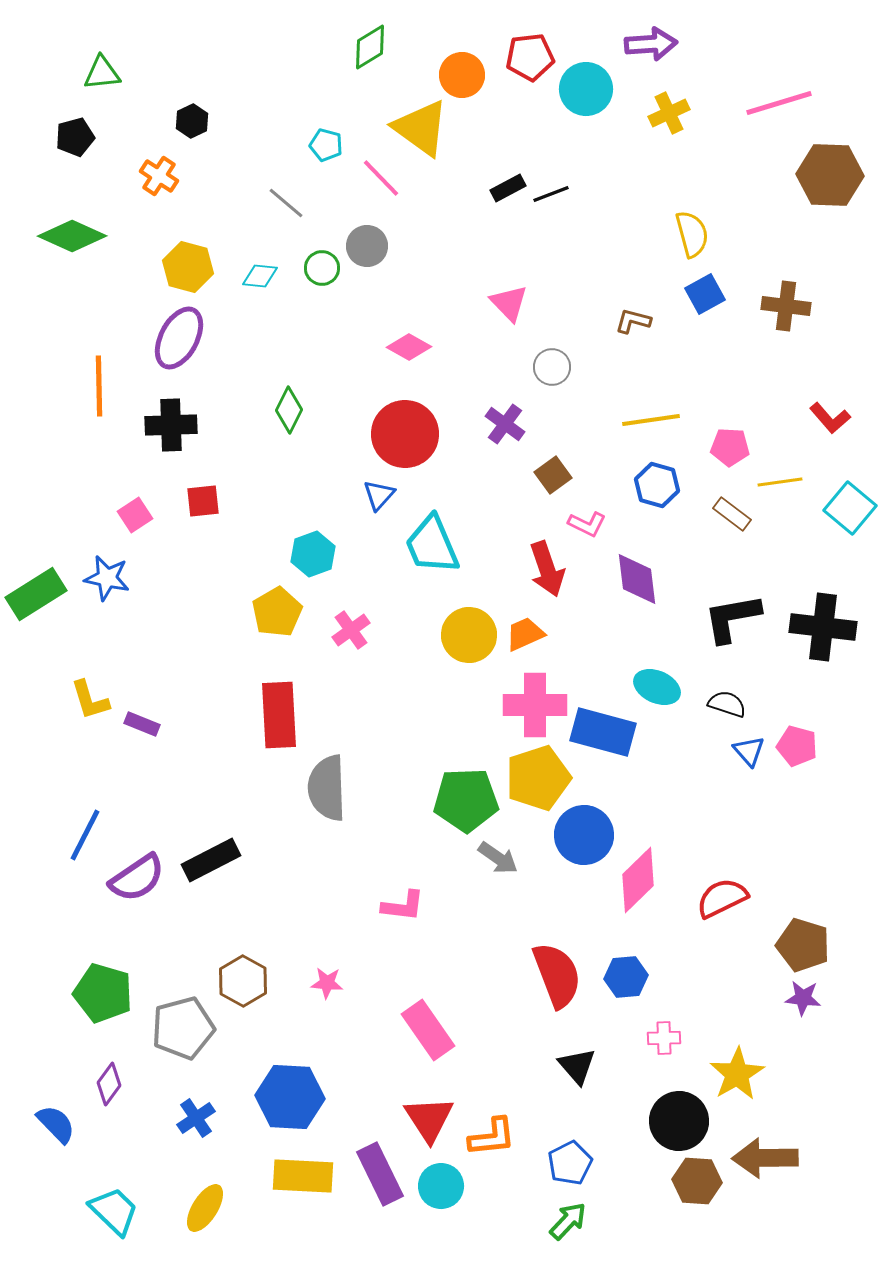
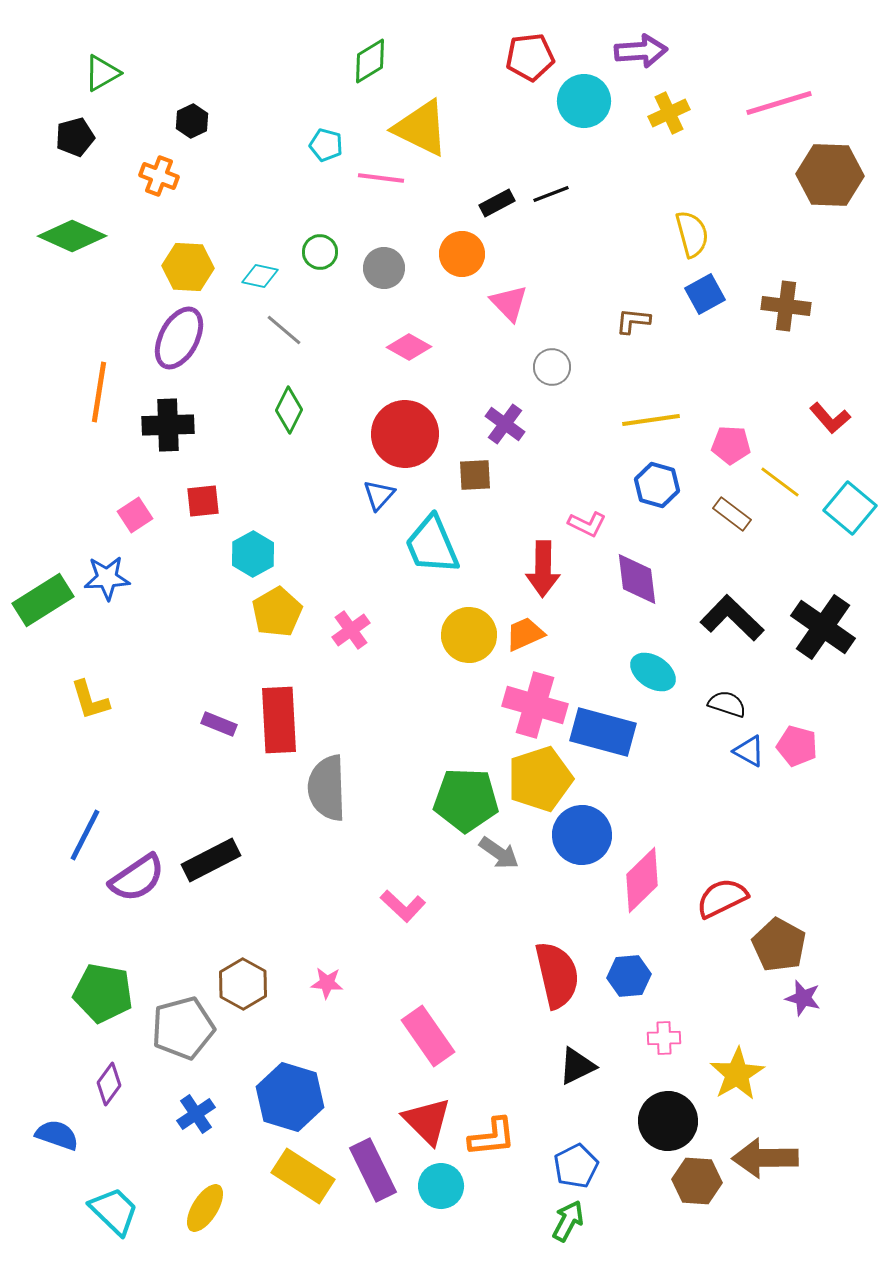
purple arrow at (651, 44): moved 10 px left, 7 px down
green diamond at (370, 47): moved 14 px down
green triangle at (102, 73): rotated 24 degrees counterclockwise
orange circle at (462, 75): moved 179 px down
cyan circle at (586, 89): moved 2 px left, 12 px down
yellow triangle at (421, 128): rotated 10 degrees counterclockwise
orange cross at (159, 176): rotated 12 degrees counterclockwise
pink line at (381, 178): rotated 39 degrees counterclockwise
black rectangle at (508, 188): moved 11 px left, 15 px down
gray line at (286, 203): moved 2 px left, 127 px down
gray circle at (367, 246): moved 17 px right, 22 px down
yellow hexagon at (188, 267): rotated 12 degrees counterclockwise
green circle at (322, 268): moved 2 px left, 16 px up
cyan diamond at (260, 276): rotated 6 degrees clockwise
brown L-shape at (633, 321): rotated 9 degrees counterclockwise
orange line at (99, 386): moved 6 px down; rotated 10 degrees clockwise
black cross at (171, 425): moved 3 px left
pink pentagon at (730, 447): moved 1 px right, 2 px up
brown square at (553, 475): moved 78 px left; rotated 33 degrees clockwise
yellow line at (780, 482): rotated 45 degrees clockwise
cyan hexagon at (313, 554): moved 60 px left; rotated 9 degrees counterclockwise
red arrow at (547, 569): moved 4 px left; rotated 20 degrees clockwise
blue star at (107, 578): rotated 15 degrees counterclockwise
green rectangle at (36, 594): moved 7 px right, 6 px down
black L-shape at (732, 618): rotated 54 degrees clockwise
black cross at (823, 627): rotated 28 degrees clockwise
cyan ellipse at (657, 687): moved 4 px left, 15 px up; rotated 9 degrees clockwise
pink cross at (535, 705): rotated 16 degrees clockwise
red rectangle at (279, 715): moved 5 px down
purple rectangle at (142, 724): moved 77 px right
blue triangle at (749, 751): rotated 20 degrees counterclockwise
yellow pentagon at (538, 778): moved 2 px right, 1 px down
green pentagon at (466, 800): rotated 4 degrees clockwise
blue circle at (584, 835): moved 2 px left
gray arrow at (498, 858): moved 1 px right, 5 px up
pink diamond at (638, 880): moved 4 px right
pink L-shape at (403, 906): rotated 36 degrees clockwise
brown pentagon at (803, 945): moved 24 px left; rotated 12 degrees clockwise
red semicircle at (557, 975): rotated 8 degrees clockwise
blue hexagon at (626, 977): moved 3 px right, 1 px up
brown hexagon at (243, 981): moved 3 px down
green pentagon at (103, 993): rotated 6 degrees counterclockwise
purple star at (803, 998): rotated 9 degrees clockwise
pink rectangle at (428, 1030): moved 6 px down
black triangle at (577, 1066): rotated 45 degrees clockwise
blue hexagon at (290, 1097): rotated 14 degrees clockwise
blue cross at (196, 1118): moved 4 px up
red triangle at (429, 1119): moved 2 px left, 2 px down; rotated 12 degrees counterclockwise
black circle at (679, 1121): moved 11 px left
blue semicircle at (56, 1124): moved 1 px right, 11 px down; rotated 27 degrees counterclockwise
blue pentagon at (570, 1163): moved 6 px right, 3 px down
purple rectangle at (380, 1174): moved 7 px left, 4 px up
yellow rectangle at (303, 1176): rotated 30 degrees clockwise
green arrow at (568, 1221): rotated 15 degrees counterclockwise
